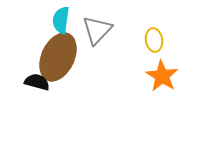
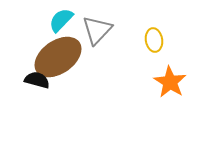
cyan semicircle: rotated 36 degrees clockwise
brown ellipse: rotated 30 degrees clockwise
orange star: moved 8 px right, 6 px down
black semicircle: moved 2 px up
